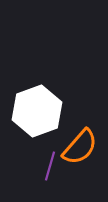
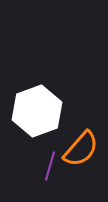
orange semicircle: moved 1 px right, 2 px down
